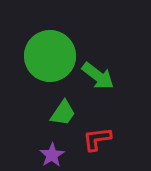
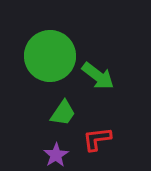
purple star: moved 4 px right
